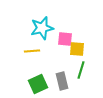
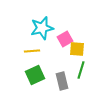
pink square: rotated 35 degrees counterclockwise
green square: moved 3 px left, 9 px up
